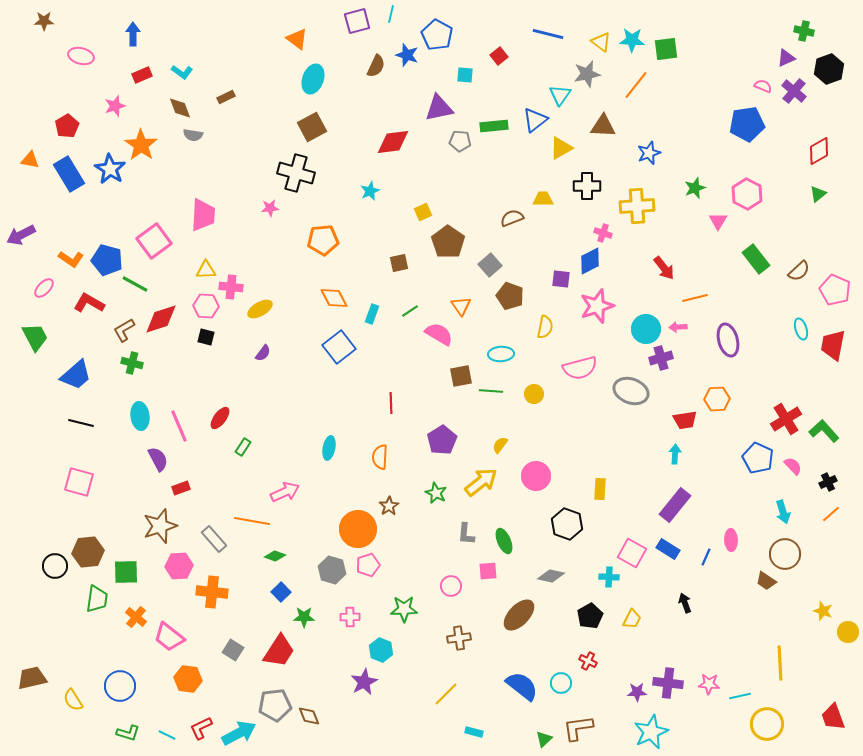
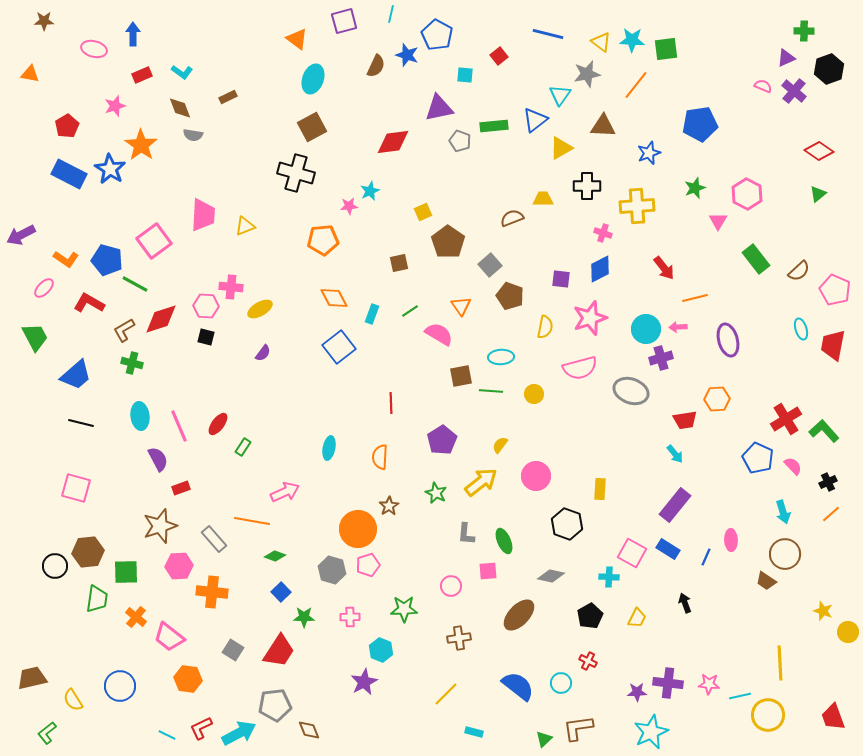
purple square at (357, 21): moved 13 px left
green cross at (804, 31): rotated 12 degrees counterclockwise
pink ellipse at (81, 56): moved 13 px right, 7 px up
brown rectangle at (226, 97): moved 2 px right
blue pentagon at (747, 124): moved 47 px left
gray pentagon at (460, 141): rotated 15 degrees clockwise
red diamond at (819, 151): rotated 64 degrees clockwise
orange triangle at (30, 160): moved 86 px up
blue rectangle at (69, 174): rotated 32 degrees counterclockwise
pink star at (270, 208): moved 79 px right, 2 px up
orange L-shape at (71, 259): moved 5 px left
blue diamond at (590, 261): moved 10 px right, 8 px down
yellow triangle at (206, 270): moved 39 px right, 44 px up; rotated 20 degrees counterclockwise
pink star at (597, 306): moved 7 px left, 12 px down
cyan ellipse at (501, 354): moved 3 px down
red ellipse at (220, 418): moved 2 px left, 6 px down
cyan arrow at (675, 454): rotated 138 degrees clockwise
pink square at (79, 482): moved 3 px left, 6 px down
yellow trapezoid at (632, 619): moved 5 px right, 1 px up
blue semicircle at (522, 686): moved 4 px left
brown diamond at (309, 716): moved 14 px down
yellow circle at (767, 724): moved 1 px right, 9 px up
green L-shape at (128, 733): moved 81 px left; rotated 125 degrees clockwise
